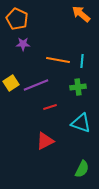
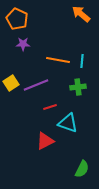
cyan triangle: moved 13 px left
